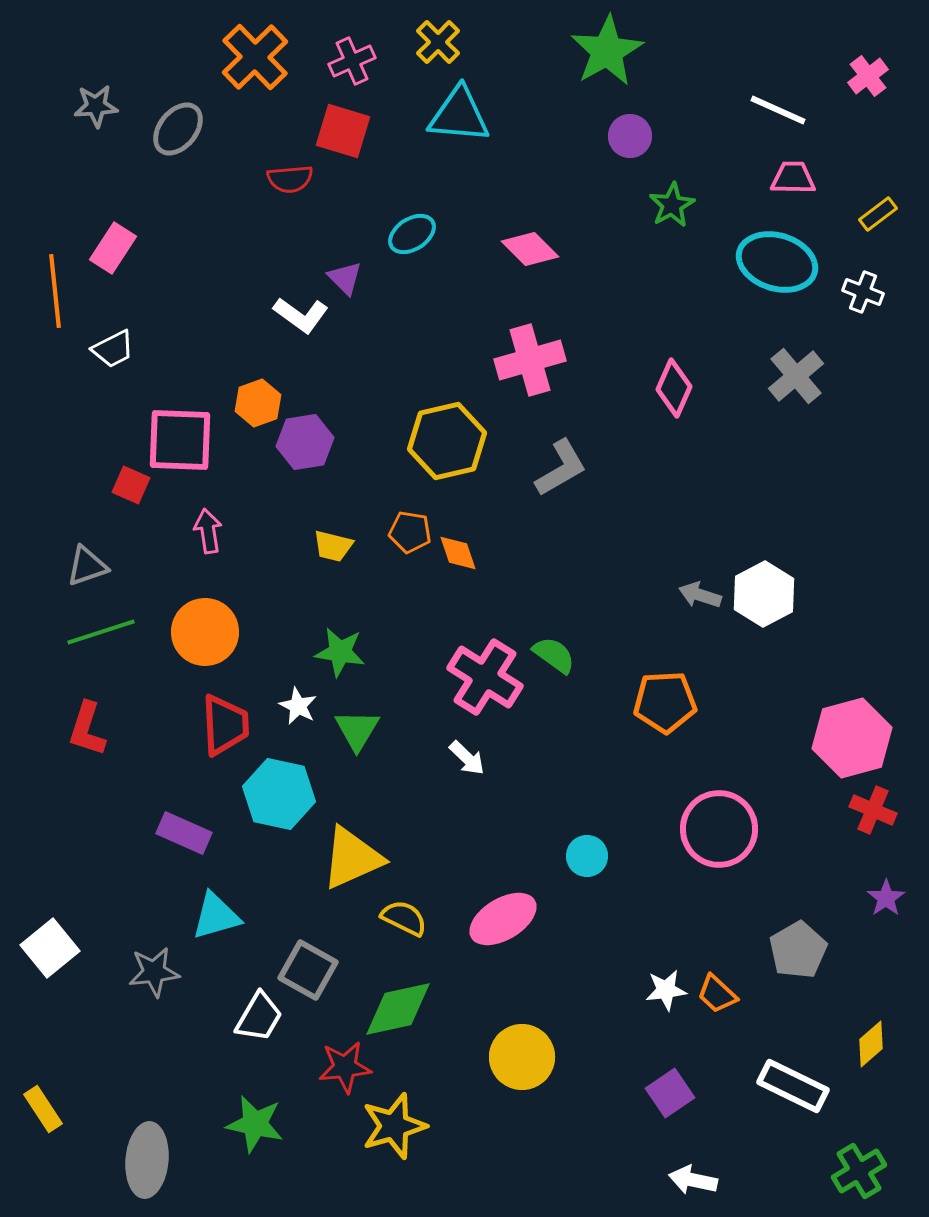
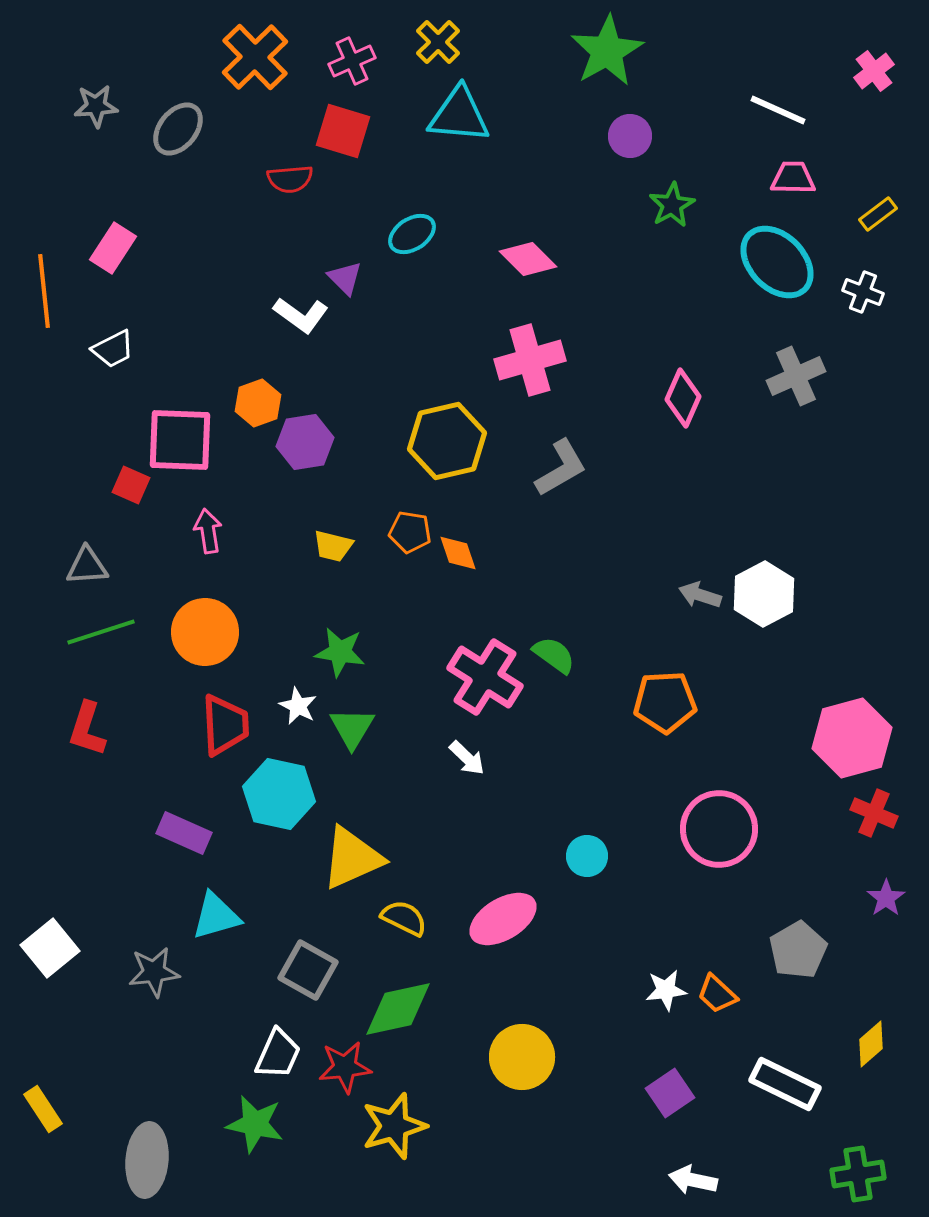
pink cross at (868, 76): moved 6 px right, 5 px up
pink diamond at (530, 249): moved 2 px left, 10 px down
cyan ellipse at (777, 262): rotated 28 degrees clockwise
orange line at (55, 291): moved 11 px left
gray cross at (796, 376): rotated 16 degrees clockwise
pink diamond at (674, 388): moved 9 px right, 10 px down
gray triangle at (87, 566): rotated 15 degrees clockwise
green triangle at (357, 730): moved 5 px left, 2 px up
red cross at (873, 810): moved 1 px right, 3 px down
white trapezoid at (259, 1017): moved 19 px right, 37 px down; rotated 6 degrees counterclockwise
white rectangle at (793, 1086): moved 8 px left, 2 px up
green cross at (859, 1171): moved 1 px left, 3 px down; rotated 22 degrees clockwise
